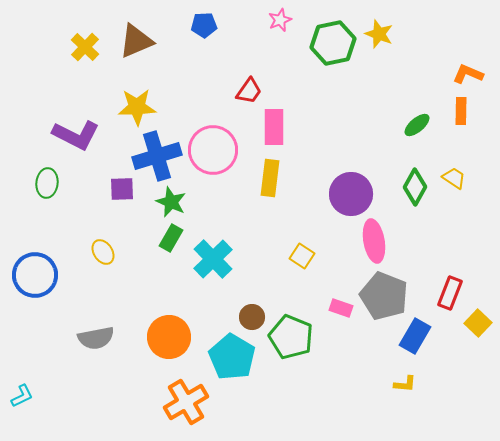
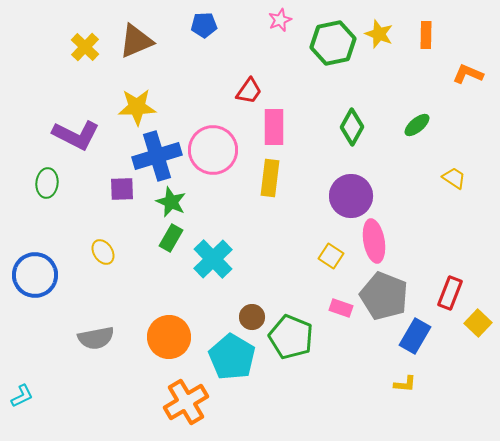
orange rectangle at (461, 111): moved 35 px left, 76 px up
green diamond at (415, 187): moved 63 px left, 60 px up
purple circle at (351, 194): moved 2 px down
yellow square at (302, 256): moved 29 px right
